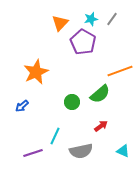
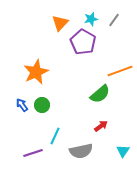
gray line: moved 2 px right, 1 px down
green circle: moved 30 px left, 3 px down
blue arrow: moved 1 px up; rotated 96 degrees clockwise
cyan triangle: rotated 40 degrees clockwise
